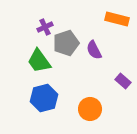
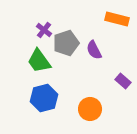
purple cross: moved 1 px left, 3 px down; rotated 28 degrees counterclockwise
